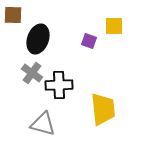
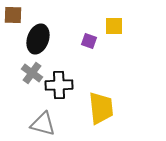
yellow trapezoid: moved 2 px left, 1 px up
